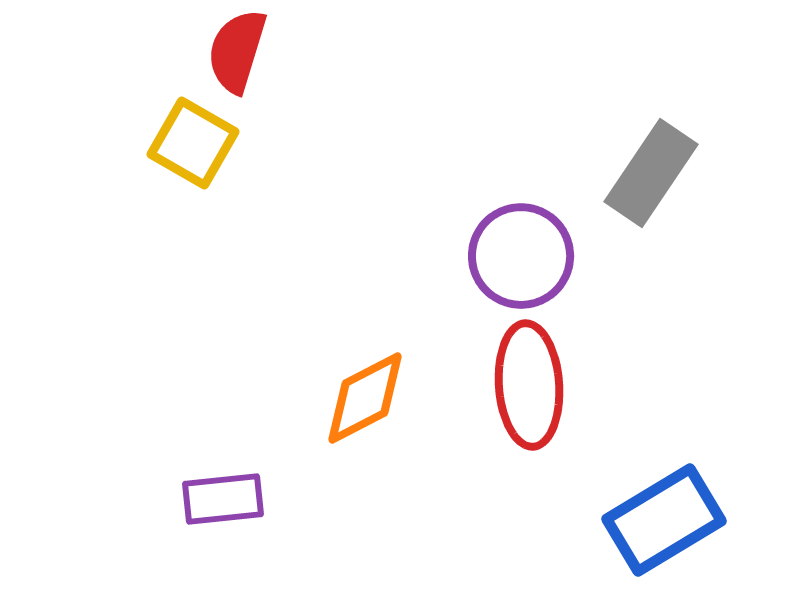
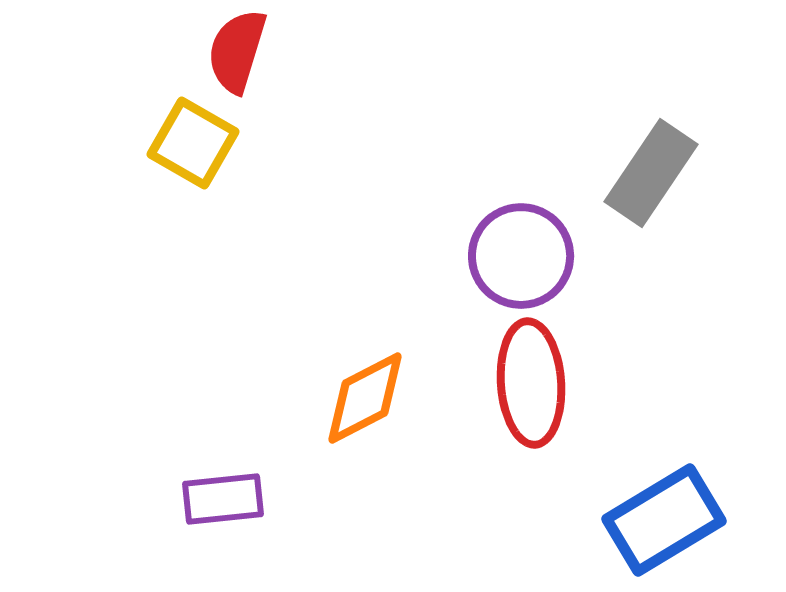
red ellipse: moved 2 px right, 2 px up
